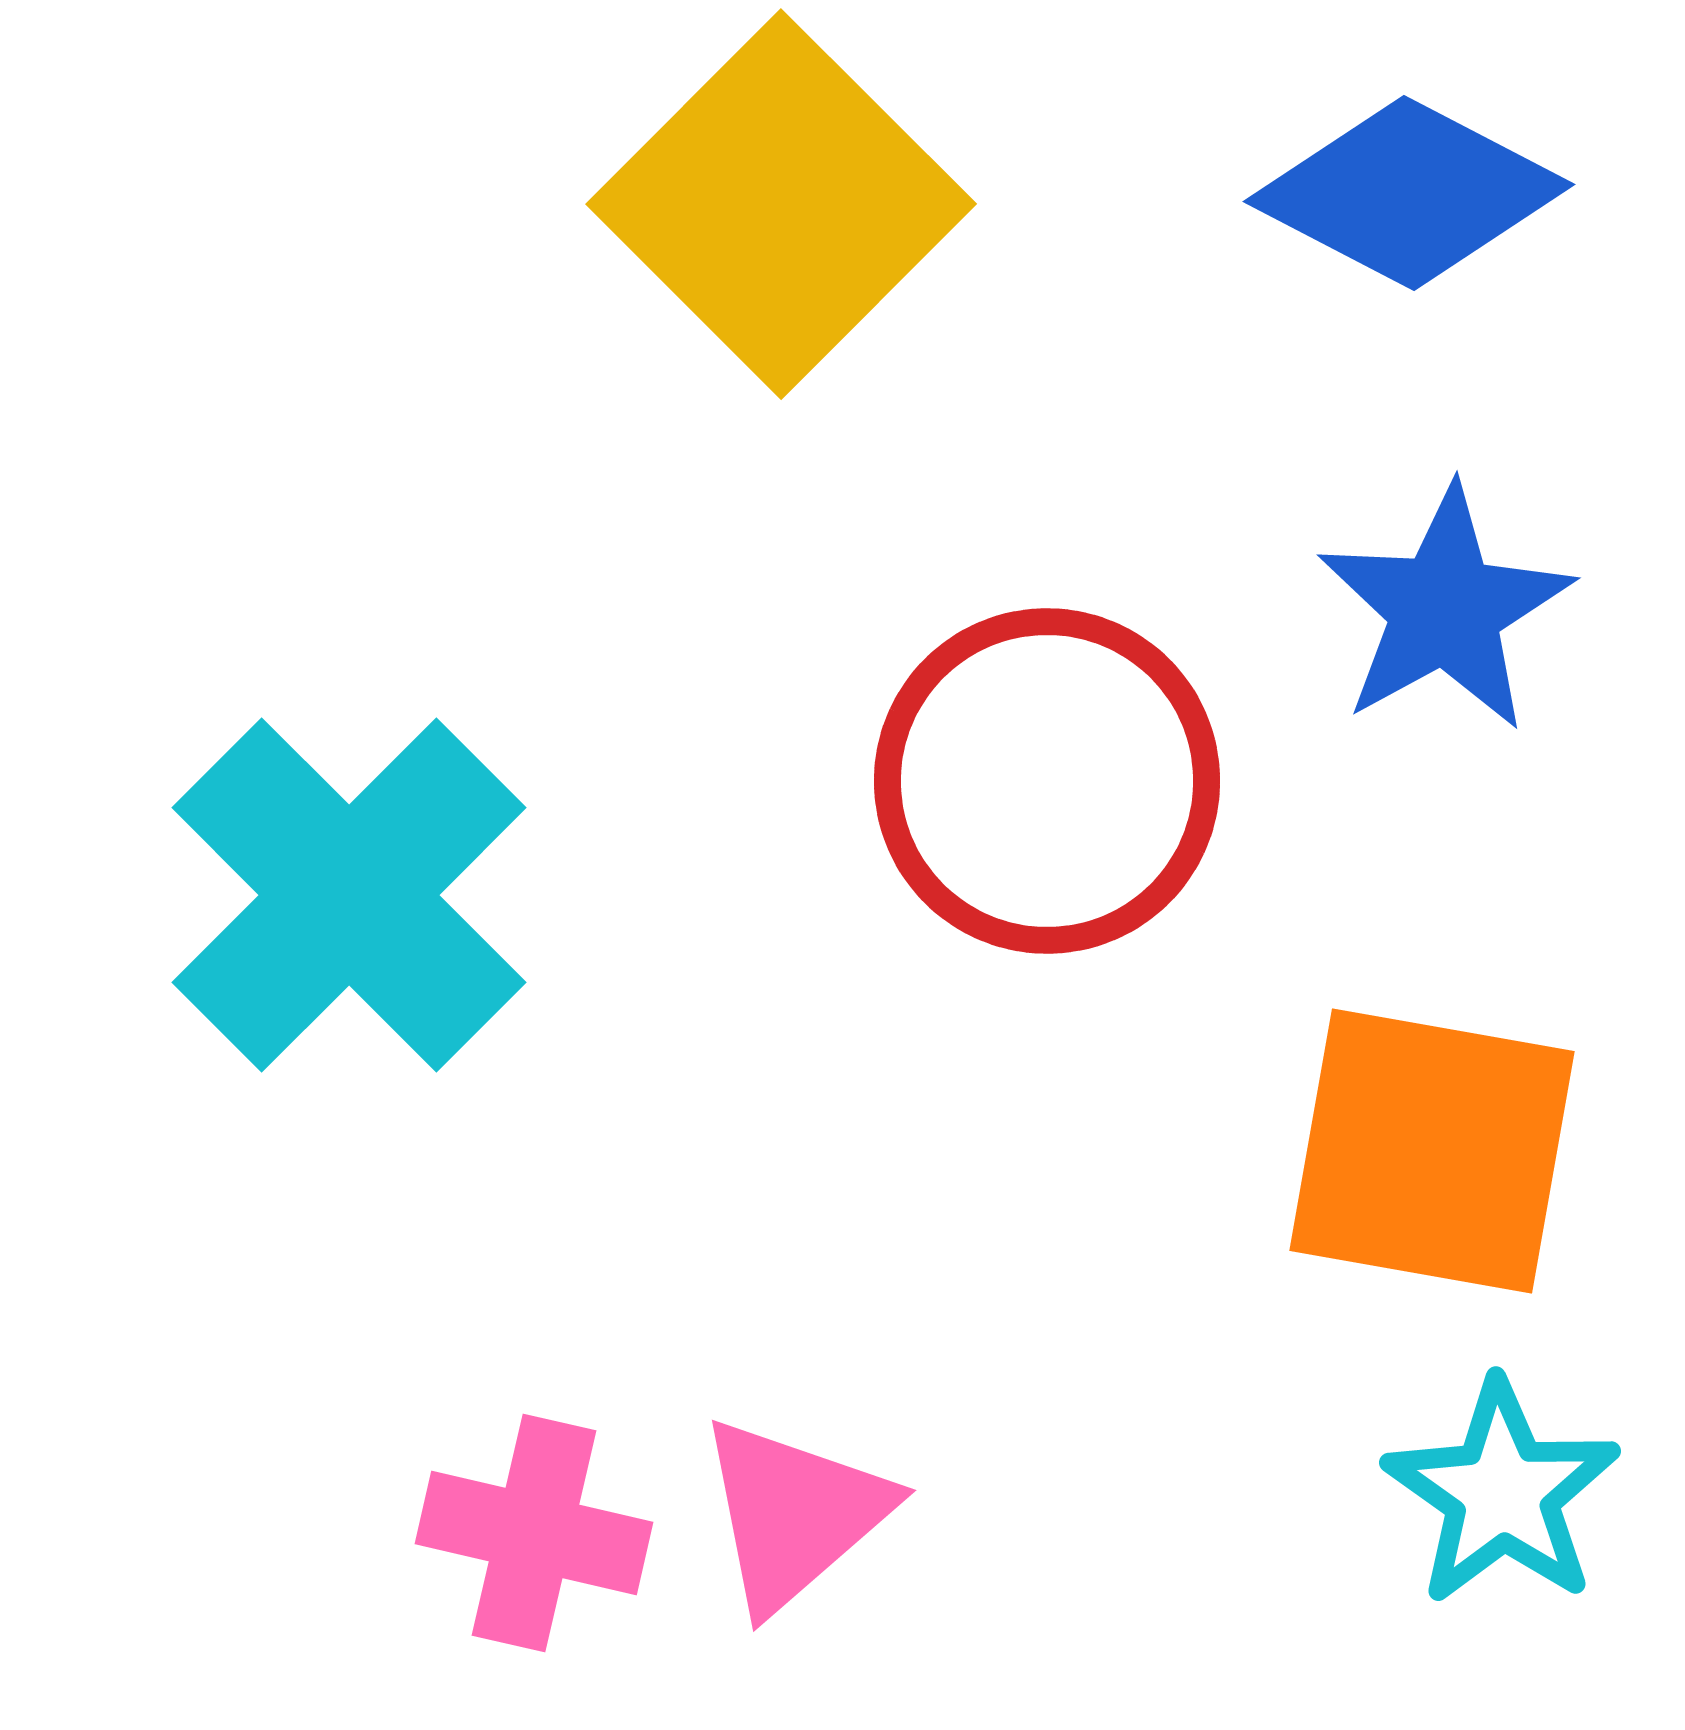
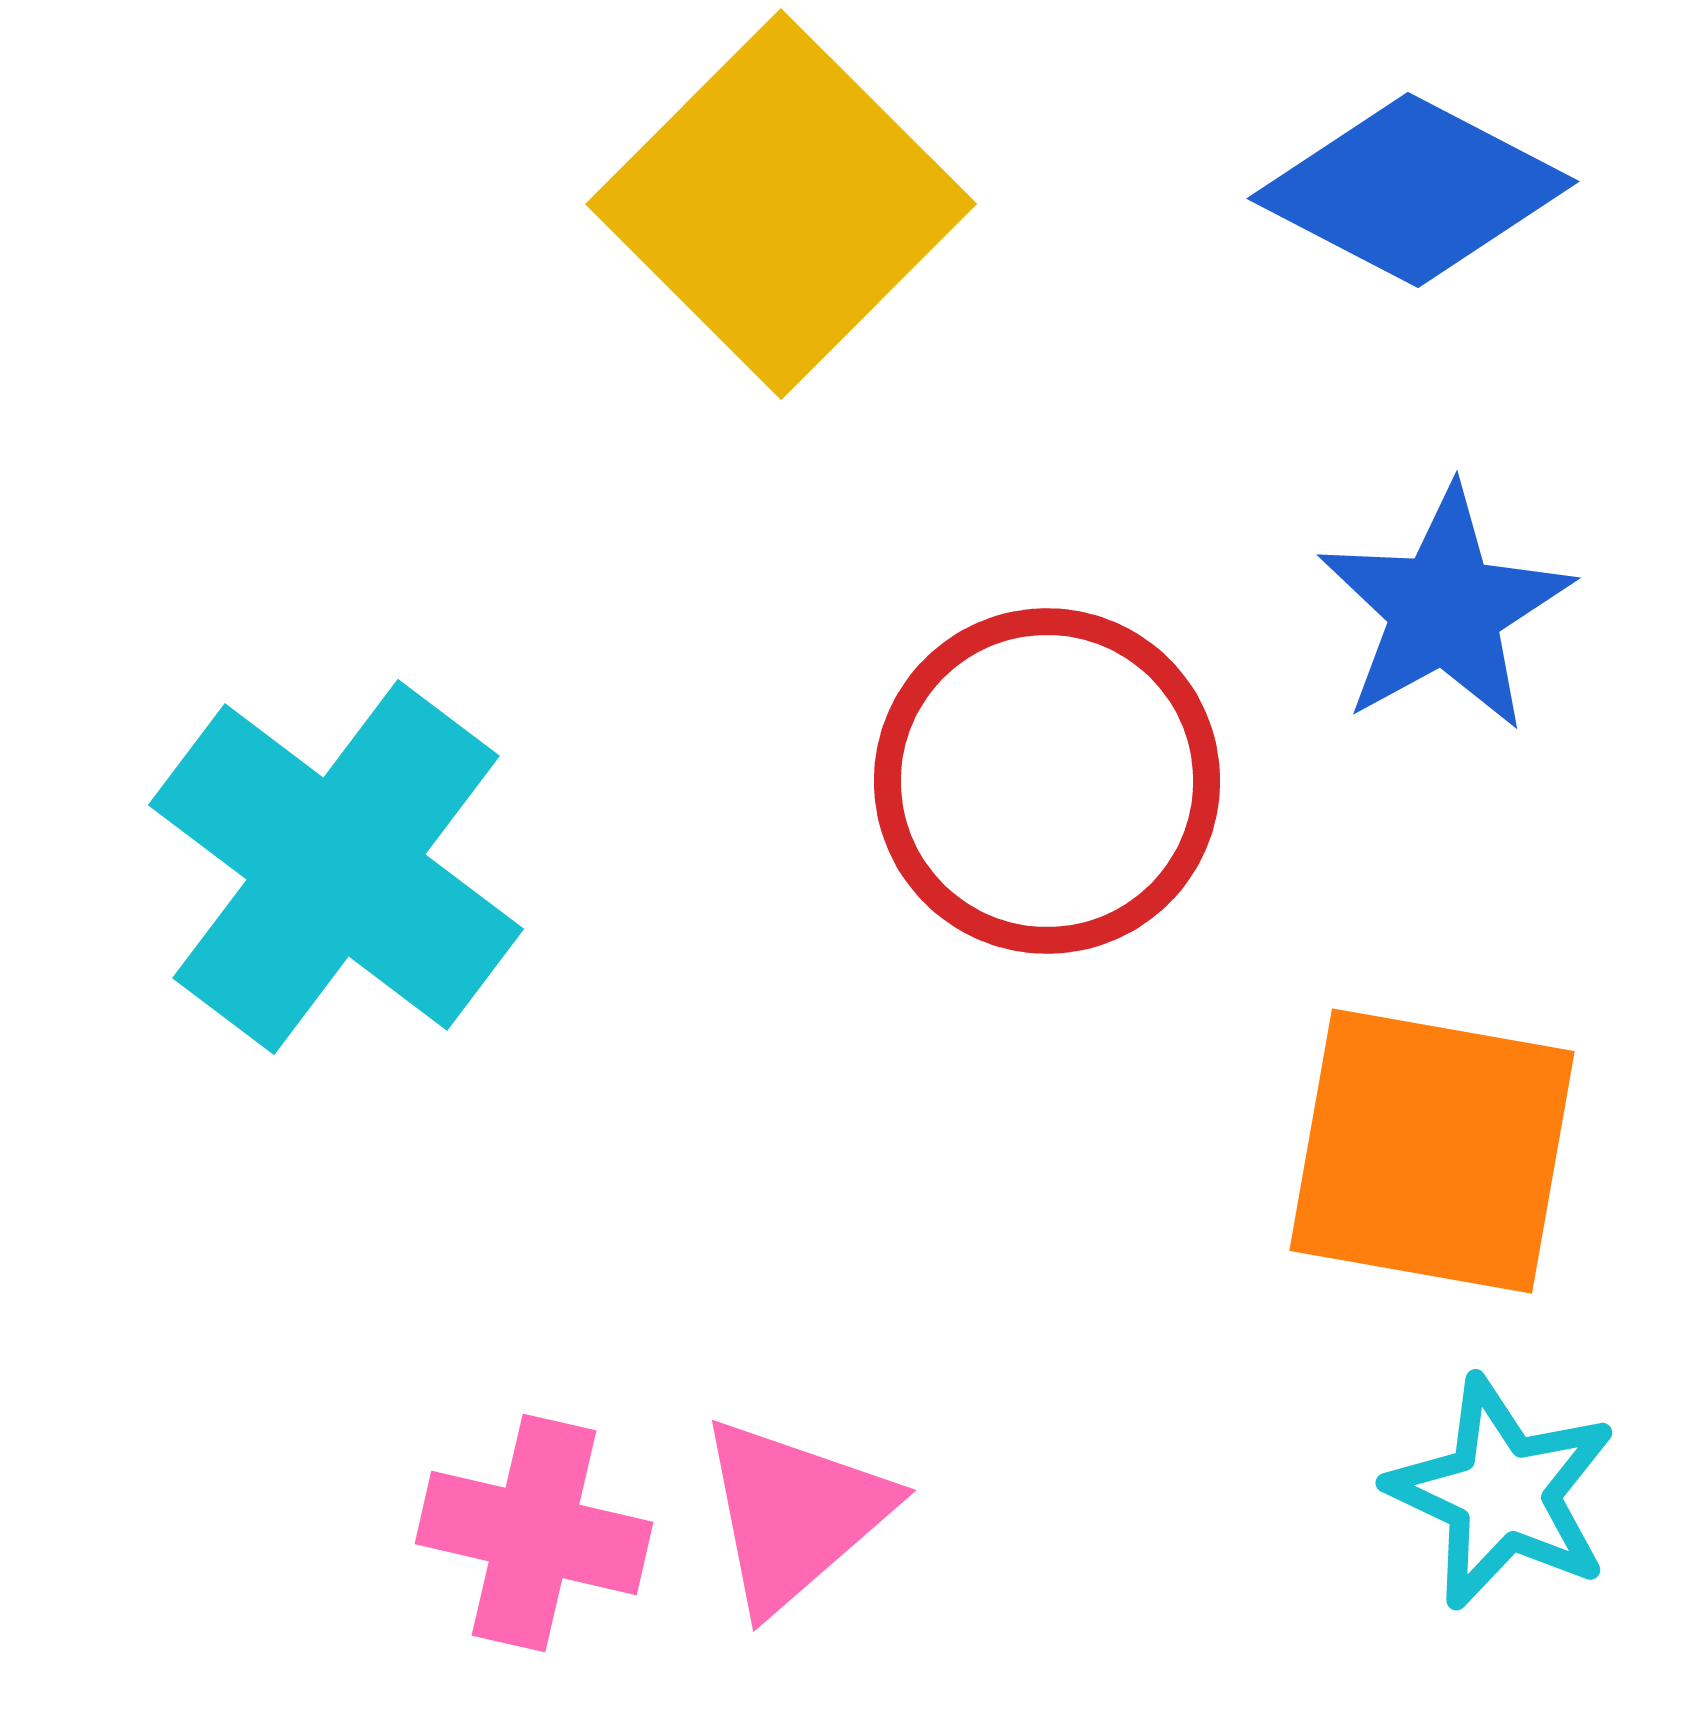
blue diamond: moved 4 px right, 3 px up
cyan cross: moved 13 px left, 28 px up; rotated 8 degrees counterclockwise
cyan star: rotated 10 degrees counterclockwise
